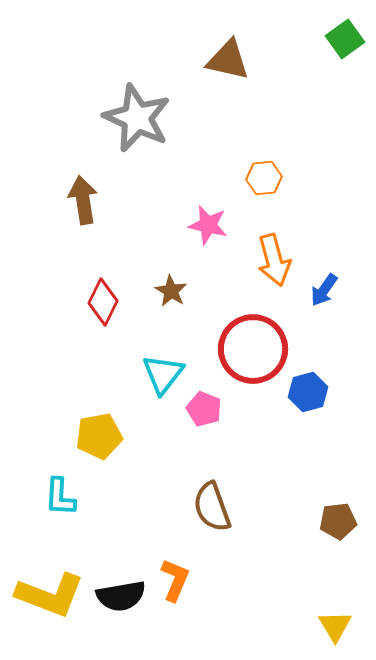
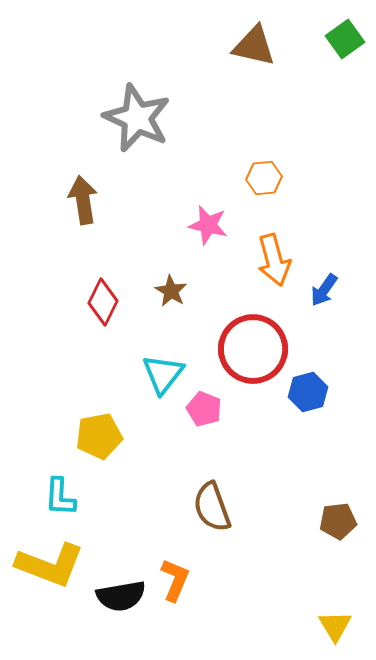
brown triangle: moved 26 px right, 14 px up
yellow L-shape: moved 30 px up
